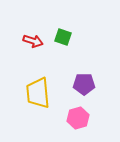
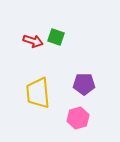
green square: moved 7 px left
